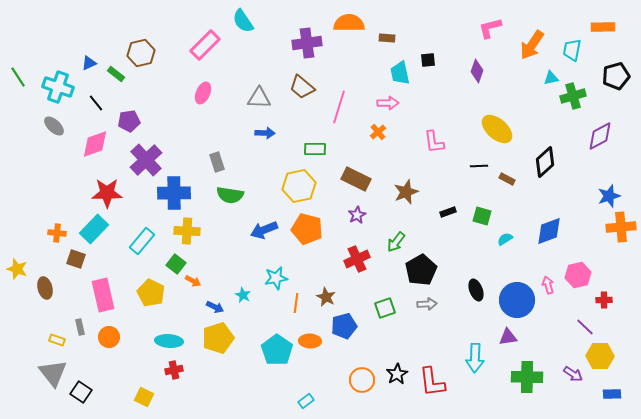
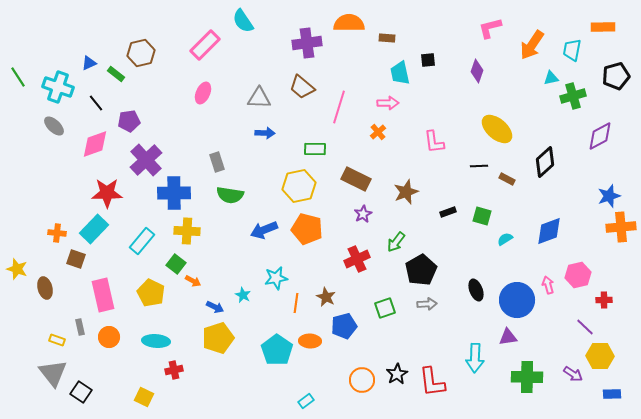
purple star at (357, 215): moved 6 px right, 1 px up
cyan ellipse at (169, 341): moved 13 px left
